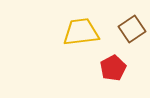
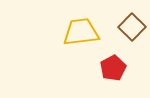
brown square: moved 2 px up; rotated 12 degrees counterclockwise
